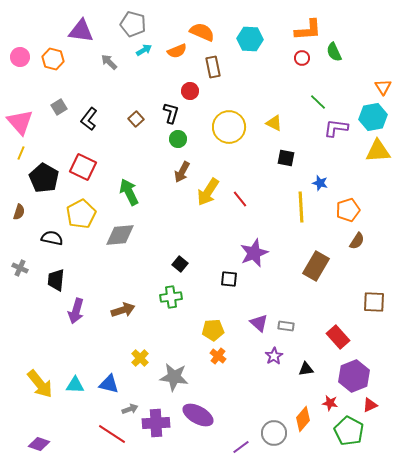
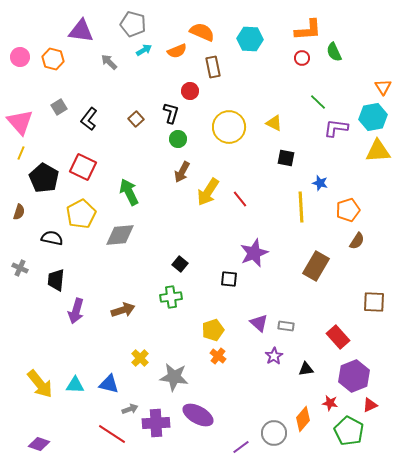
yellow pentagon at (213, 330): rotated 15 degrees counterclockwise
